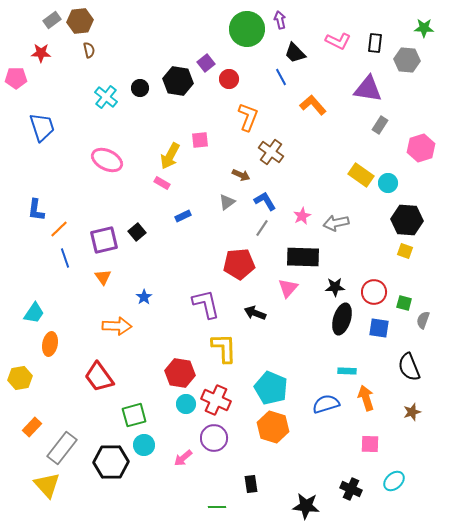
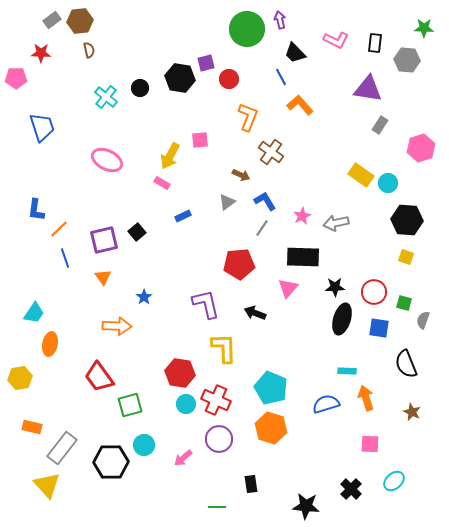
pink L-shape at (338, 41): moved 2 px left, 1 px up
purple square at (206, 63): rotated 24 degrees clockwise
black hexagon at (178, 81): moved 2 px right, 3 px up
orange L-shape at (313, 105): moved 13 px left
yellow square at (405, 251): moved 1 px right, 6 px down
black semicircle at (409, 367): moved 3 px left, 3 px up
brown star at (412, 412): rotated 30 degrees counterclockwise
green square at (134, 415): moved 4 px left, 10 px up
orange rectangle at (32, 427): rotated 60 degrees clockwise
orange hexagon at (273, 427): moved 2 px left, 1 px down
purple circle at (214, 438): moved 5 px right, 1 px down
black cross at (351, 489): rotated 20 degrees clockwise
